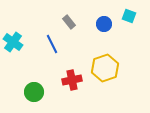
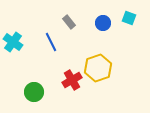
cyan square: moved 2 px down
blue circle: moved 1 px left, 1 px up
blue line: moved 1 px left, 2 px up
yellow hexagon: moved 7 px left
red cross: rotated 18 degrees counterclockwise
